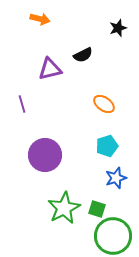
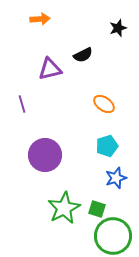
orange arrow: rotated 18 degrees counterclockwise
